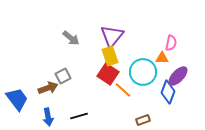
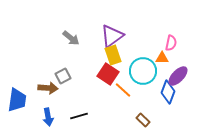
purple triangle: rotated 15 degrees clockwise
yellow rectangle: moved 3 px right, 1 px up
cyan circle: moved 1 px up
brown arrow: rotated 24 degrees clockwise
blue trapezoid: moved 1 px down; rotated 45 degrees clockwise
brown rectangle: rotated 64 degrees clockwise
